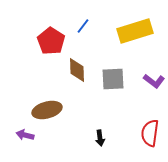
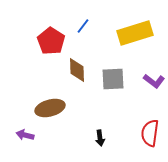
yellow rectangle: moved 2 px down
brown ellipse: moved 3 px right, 2 px up
